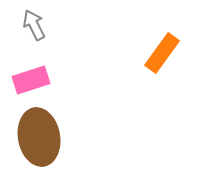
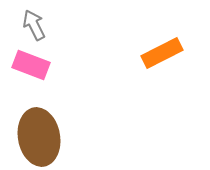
orange rectangle: rotated 27 degrees clockwise
pink rectangle: moved 15 px up; rotated 39 degrees clockwise
